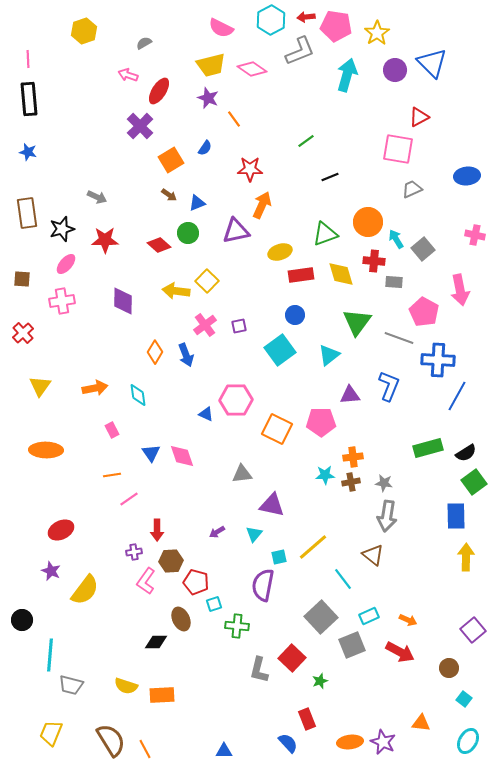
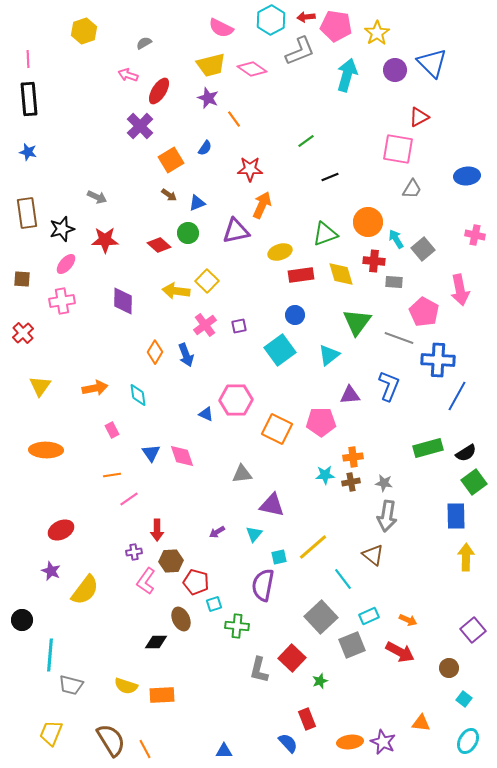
gray trapezoid at (412, 189): rotated 145 degrees clockwise
